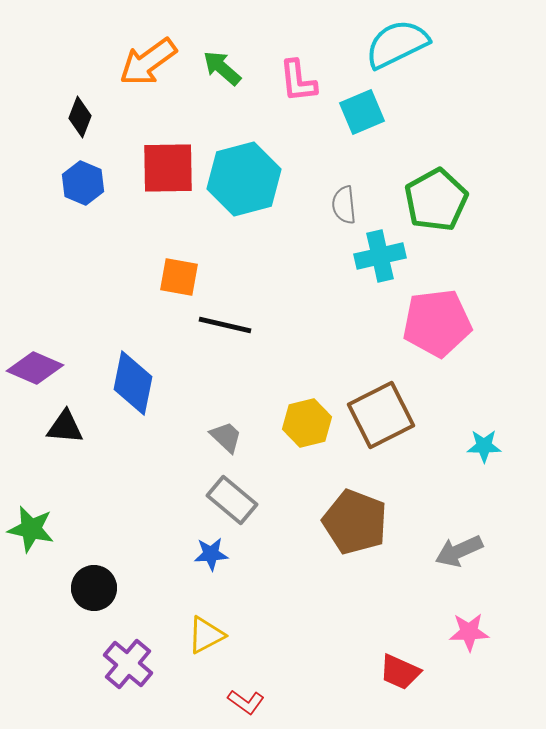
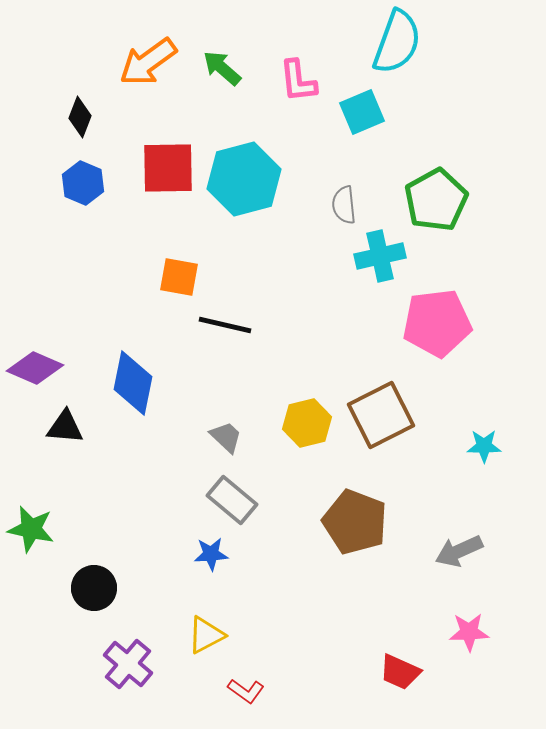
cyan semicircle: moved 2 px up; rotated 136 degrees clockwise
red L-shape: moved 11 px up
